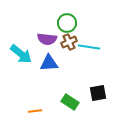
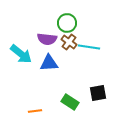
brown cross: rotated 28 degrees counterclockwise
